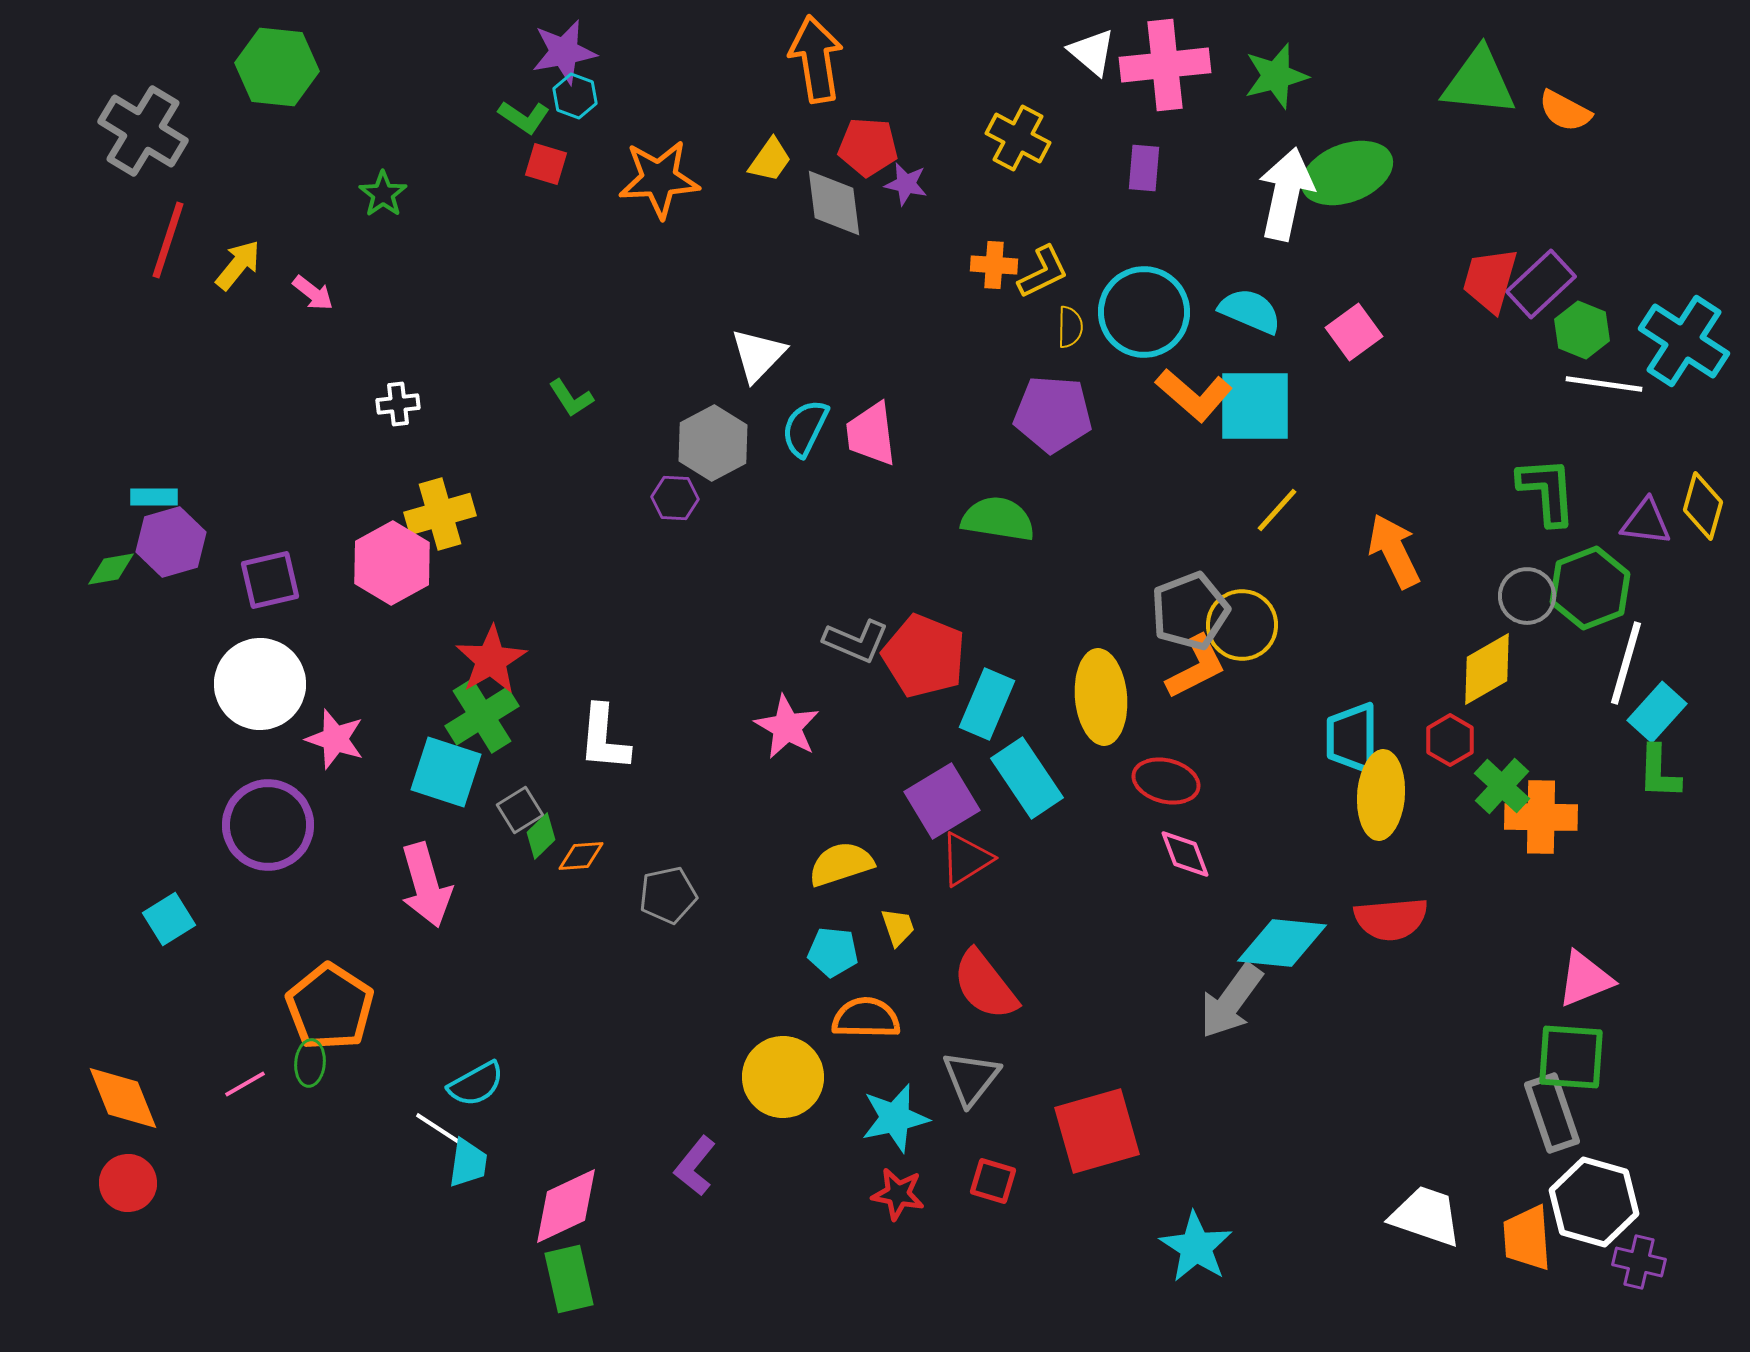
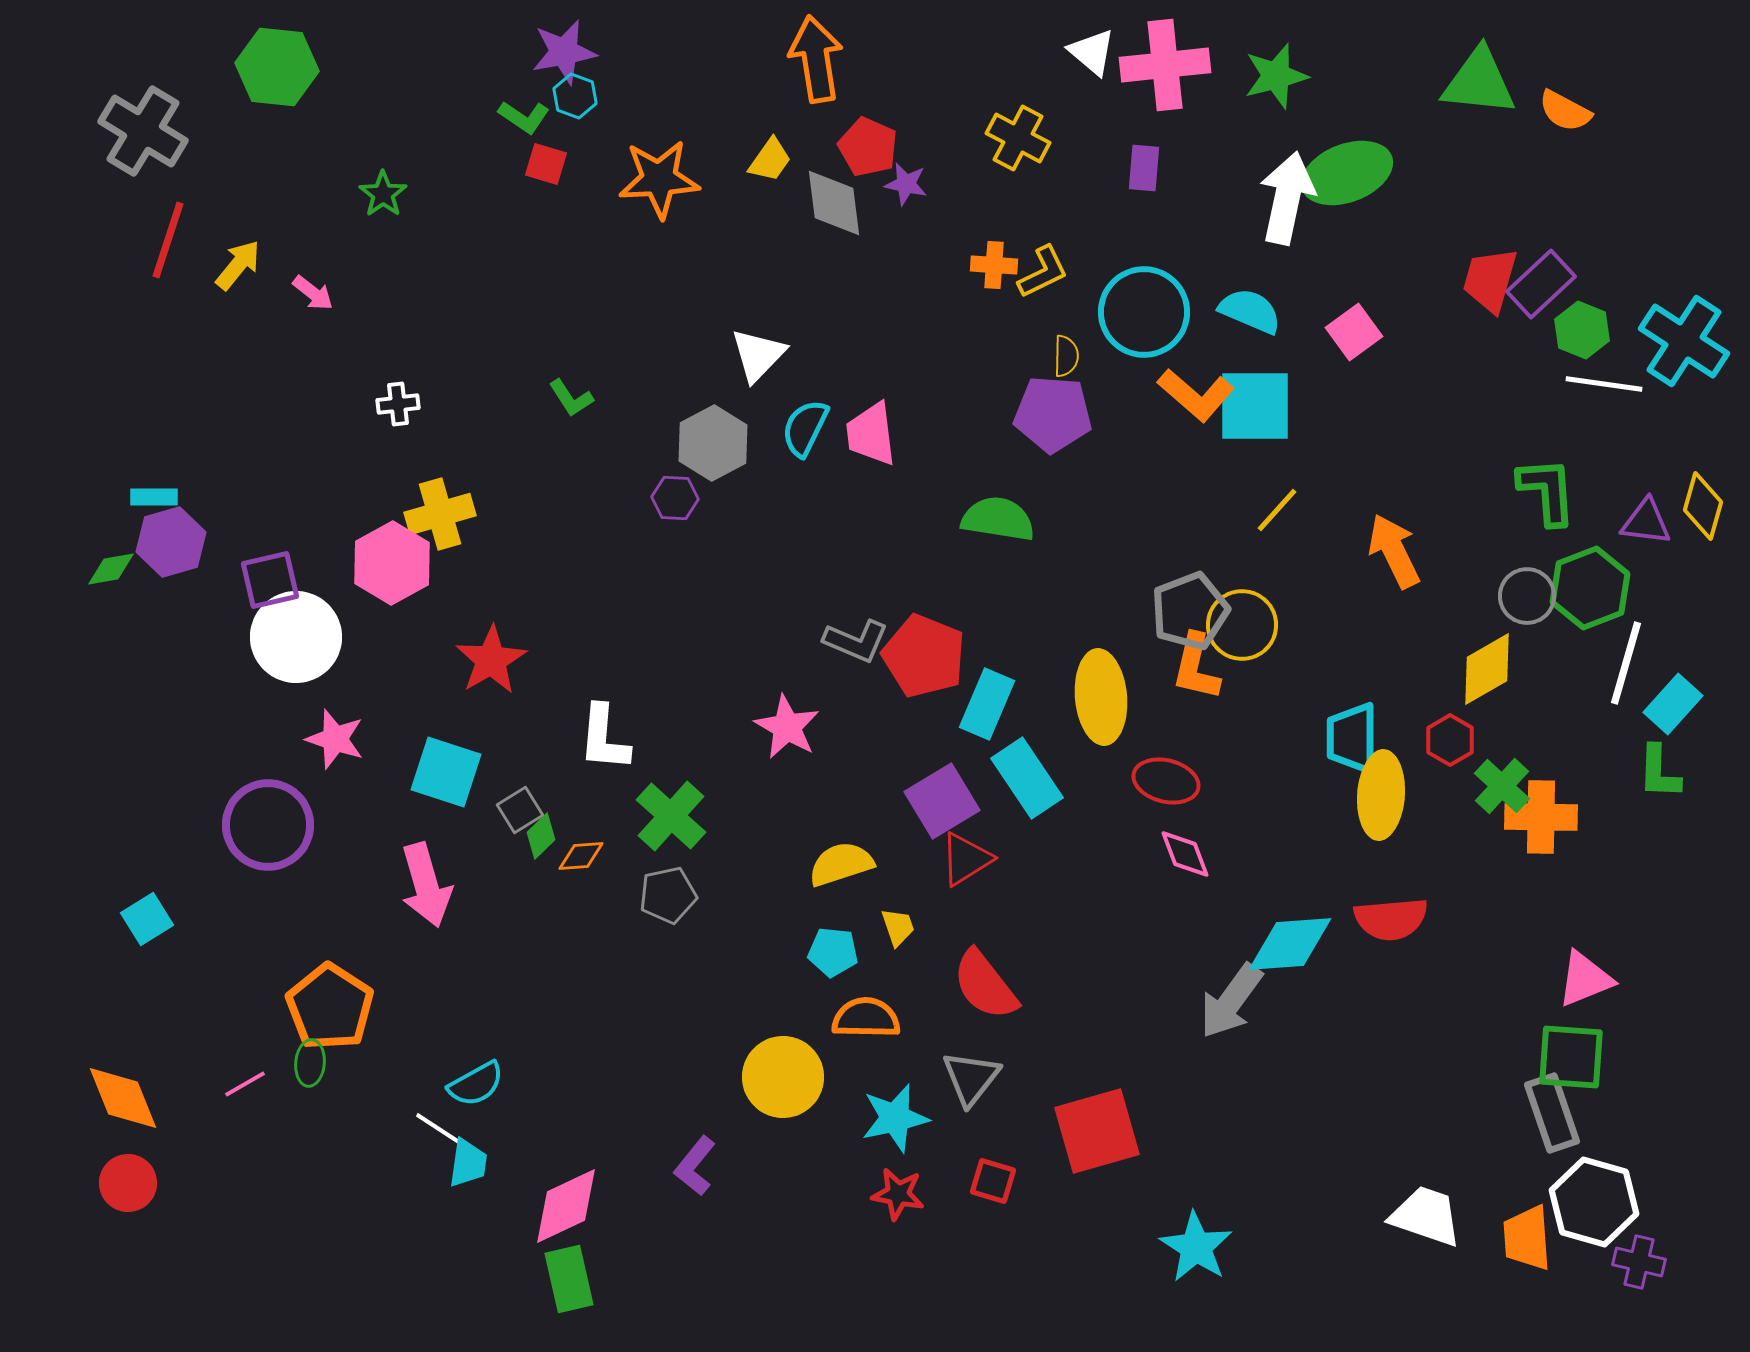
red pentagon at (868, 147): rotated 20 degrees clockwise
white arrow at (1286, 194): moved 1 px right, 4 px down
yellow semicircle at (1070, 327): moved 4 px left, 29 px down
orange L-shape at (1194, 395): moved 2 px right
orange L-shape at (1196, 667): rotated 130 degrees clockwise
white circle at (260, 684): moved 36 px right, 47 px up
cyan rectangle at (1657, 712): moved 16 px right, 8 px up
green cross at (482, 716): moved 189 px right, 100 px down; rotated 16 degrees counterclockwise
cyan square at (169, 919): moved 22 px left
cyan diamond at (1282, 943): moved 8 px right, 1 px down; rotated 10 degrees counterclockwise
